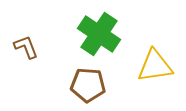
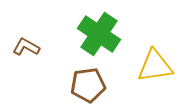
brown L-shape: rotated 40 degrees counterclockwise
brown pentagon: rotated 12 degrees counterclockwise
